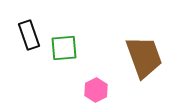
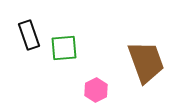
brown trapezoid: moved 2 px right, 5 px down
